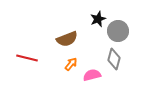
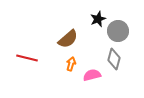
brown semicircle: moved 1 px right; rotated 20 degrees counterclockwise
orange arrow: rotated 24 degrees counterclockwise
